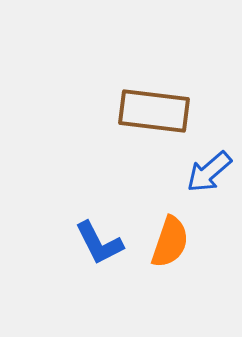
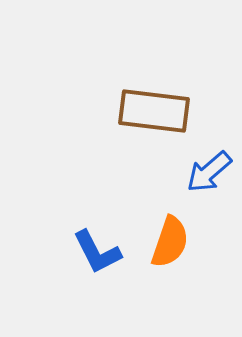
blue L-shape: moved 2 px left, 9 px down
